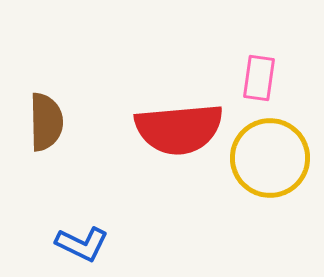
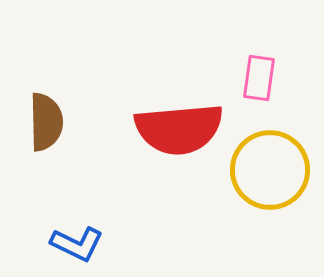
yellow circle: moved 12 px down
blue L-shape: moved 5 px left
